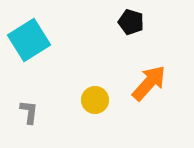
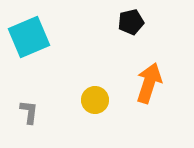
black pentagon: rotated 30 degrees counterclockwise
cyan square: moved 3 px up; rotated 9 degrees clockwise
orange arrow: rotated 24 degrees counterclockwise
